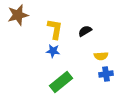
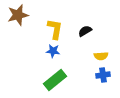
blue cross: moved 3 px left, 1 px down
green rectangle: moved 6 px left, 2 px up
